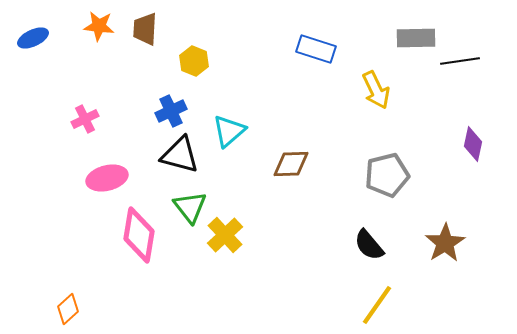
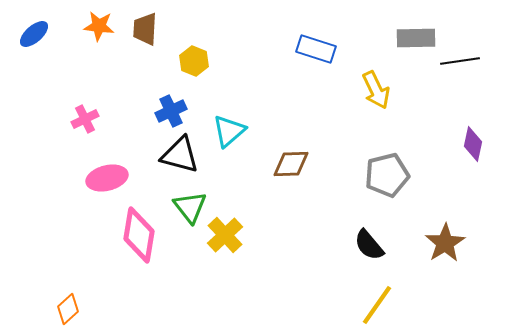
blue ellipse: moved 1 px right, 4 px up; rotated 16 degrees counterclockwise
